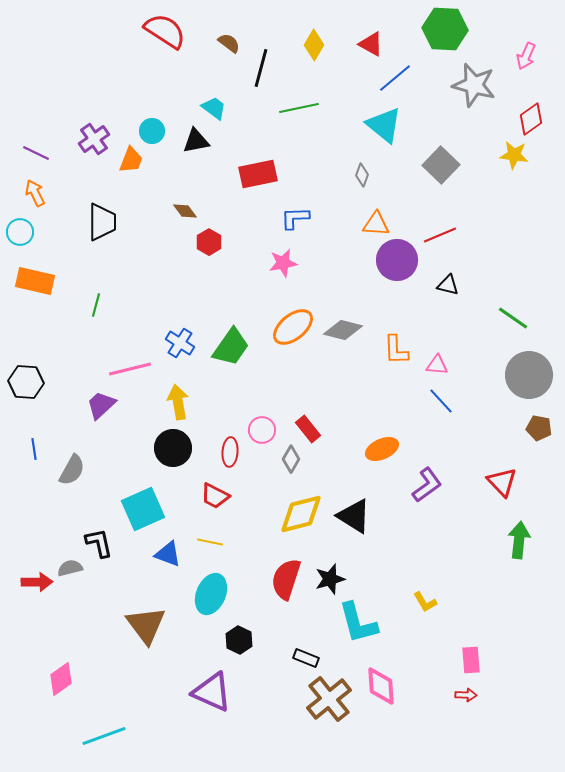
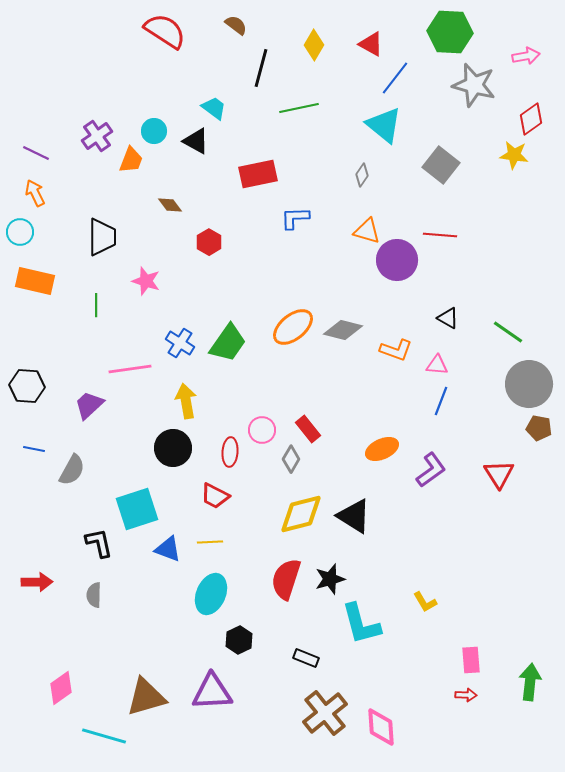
green hexagon at (445, 29): moved 5 px right, 3 px down
brown semicircle at (229, 43): moved 7 px right, 18 px up
pink arrow at (526, 56): rotated 124 degrees counterclockwise
blue line at (395, 78): rotated 12 degrees counterclockwise
cyan circle at (152, 131): moved 2 px right
purple cross at (94, 139): moved 3 px right, 3 px up
black triangle at (196, 141): rotated 40 degrees clockwise
gray square at (441, 165): rotated 6 degrees counterclockwise
gray diamond at (362, 175): rotated 15 degrees clockwise
brown diamond at (185, 211): moved 15 px left, 6 px up
black trapezoid at (102, 222): moved 15 px down
orange triangle at (376, 224): moved 9 px left, 7 px down; rotated 12 degrees clockwise
red line at (440, 235): rotated 28 degrees clockwise
pink star at (283, 263): moved 137 px left, 18 px down; rotated 28 degrees clockwise
black triangle at (448, 285): moved 33 px down; rotated 15 degrees clockwise
green line at (96, 305): rotated 15 degrees counterclockwise
green line at (513, 318): moved 5 px left, 14 px down
green trapezoid at (231, 347): moved 3 px left, 4 px up
orange L-shape at (396, 350): rotated 68 degrees counterclockwise
pink line at (130, 369): rotated 6 degrees clockwise
gray circle at (529, 375): moved 9 px down
black hexagon at (26, 382): moved 1 px right, 4 px down
blue line at (441, 401): rotated 64 degrees clockwise
yellow arrow at (178, 402): moved 8 px right, 1 px up
purple trapezoid at (101, 405): moved 12 px left
blue line at (34, 449): rotated 70 degrees counterclockwise
red triangle at (502, 482): moved 3 px left, 8 px up; rotated 12 degrees clockwise
purple L-shape at (427, 485): moved 4 px right, 15 px up
cyan square at (143, 509): moved 6 px left; rotated 6 degrees clockwise
green arrow at (519, 540): moved 11 px right, 142 px down
yellow line at (210, 542): rotated 15 degrees counterclockwise
blue triangle at (168, 554): moved 5 px up
gray semicircle at (70, 568): moved 24 px right, 27 px down; rotated 75 degrees counterclockwise
cyan L-shape at (358, 623): moved 3 px right, 1 px down
brown triangle at (146, 625): moved 72 px down; rotated 51 degrees clockwise
black hexagon at (239, 640): rotated 8 degrees clockwise
pink diamond at (61, 679): moved 9 px down
pink diamond at (381, 686): moved 41 px down
purple triangle at (212, 692): rotated 27 degrees counterclockwise
brown cross at (329, 699): moved 4 px left, 14 px down
cyan line at (104, 736): rotated 36 degrees clockwise
